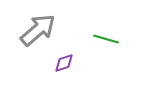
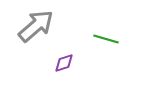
gray arrow: moved 2 px left, 4 px up
